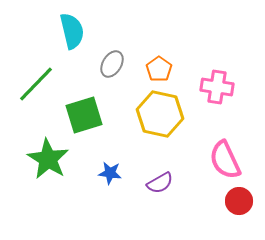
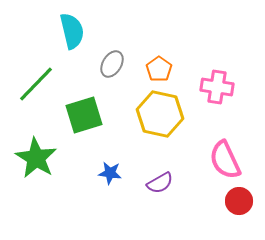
green star: moved 12 px left, 1 px up
